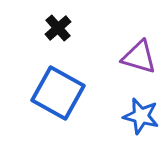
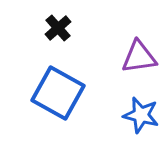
purple triangle: rotated 24 degrees counterclockwise
blue star: moved 1 px up
